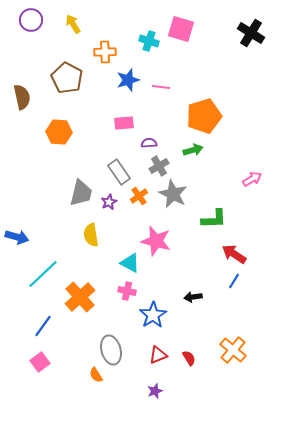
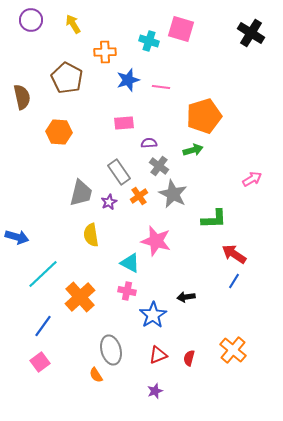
gray cross at (159, 166): rotated 24 degrees counterclockwise
black arrow at (193, 297): moved 7 px left
red semicircle at (189, 358): rotated 133 degrees counterclockwise
